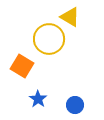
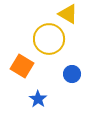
yellow triangle: moved 2 px left, 3 px up
blue circle: moved 3 px left, 31 px up
